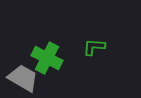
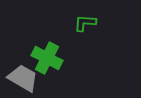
green L-shape: moved 9 px left, 24 px up
